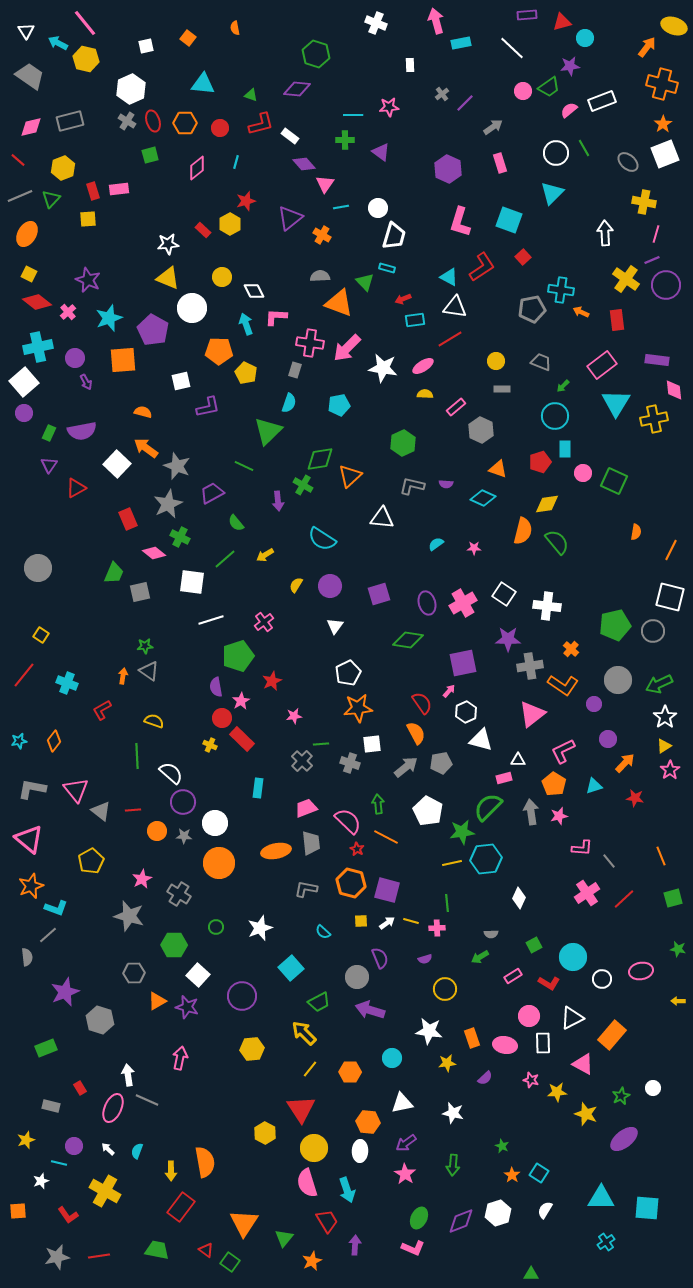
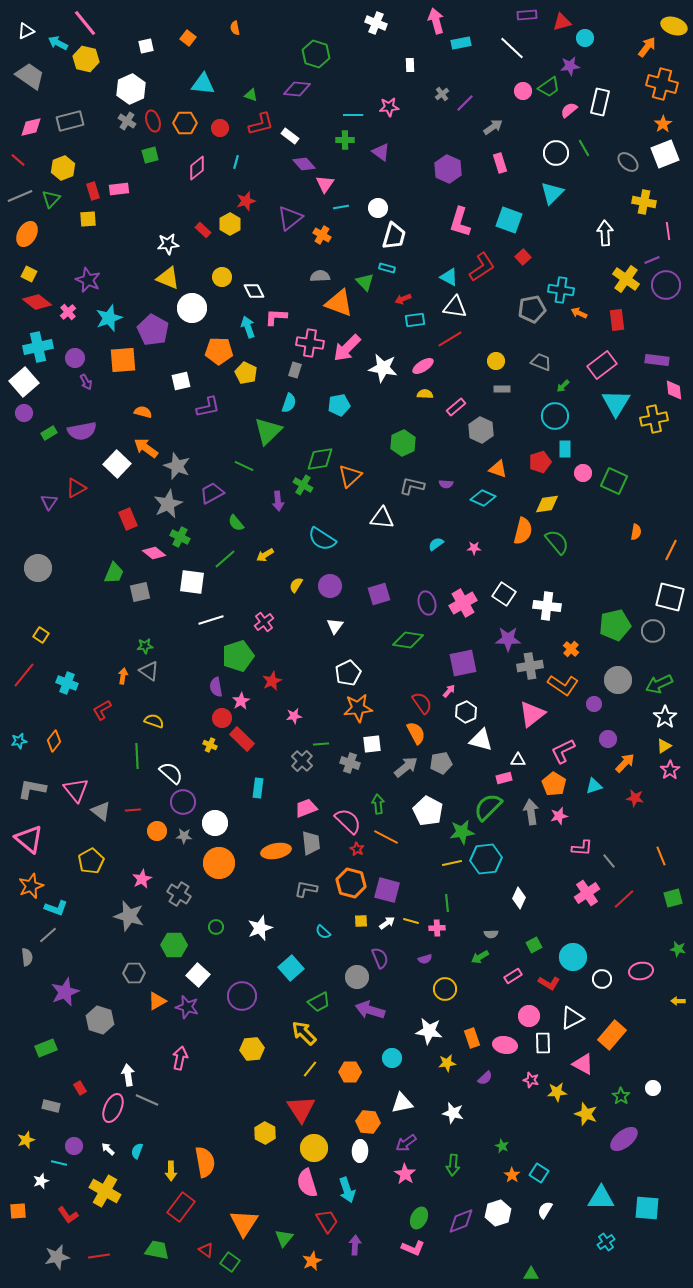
white triangle at (26, 31): rotated 36 degrees clockwise
white rectangle at (602, 101): moved 2 px left, 1 px down; rotated 56 degrees counterclockwise
pink line at (656, 234): moved 12 px right, 3 px up; rotated 24 degrees counterclockwise
orange arrow at (581, 312): moved 2 px left, 1 px down
cyan arrow at (246, 324): moved 2 px right, 3 px down
green rectangle at (49, 433): rotated 35 degrees clockwise
purple triangle at (49, 465): moved 37 px down
green star at (621, 1096): rotated 12 degrees counterclockwise
